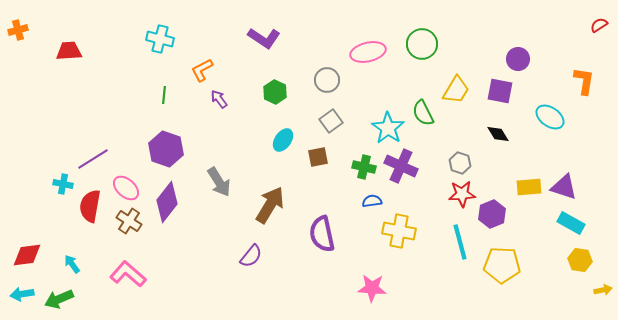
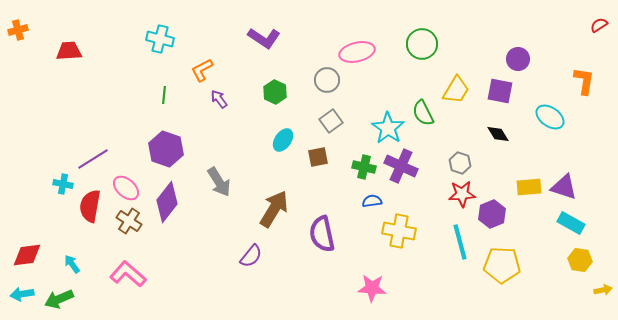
pink ellipse at (368, 52): moved 11 px left
brown arrow at (270, 205): moved 4 px right, 4 px down
